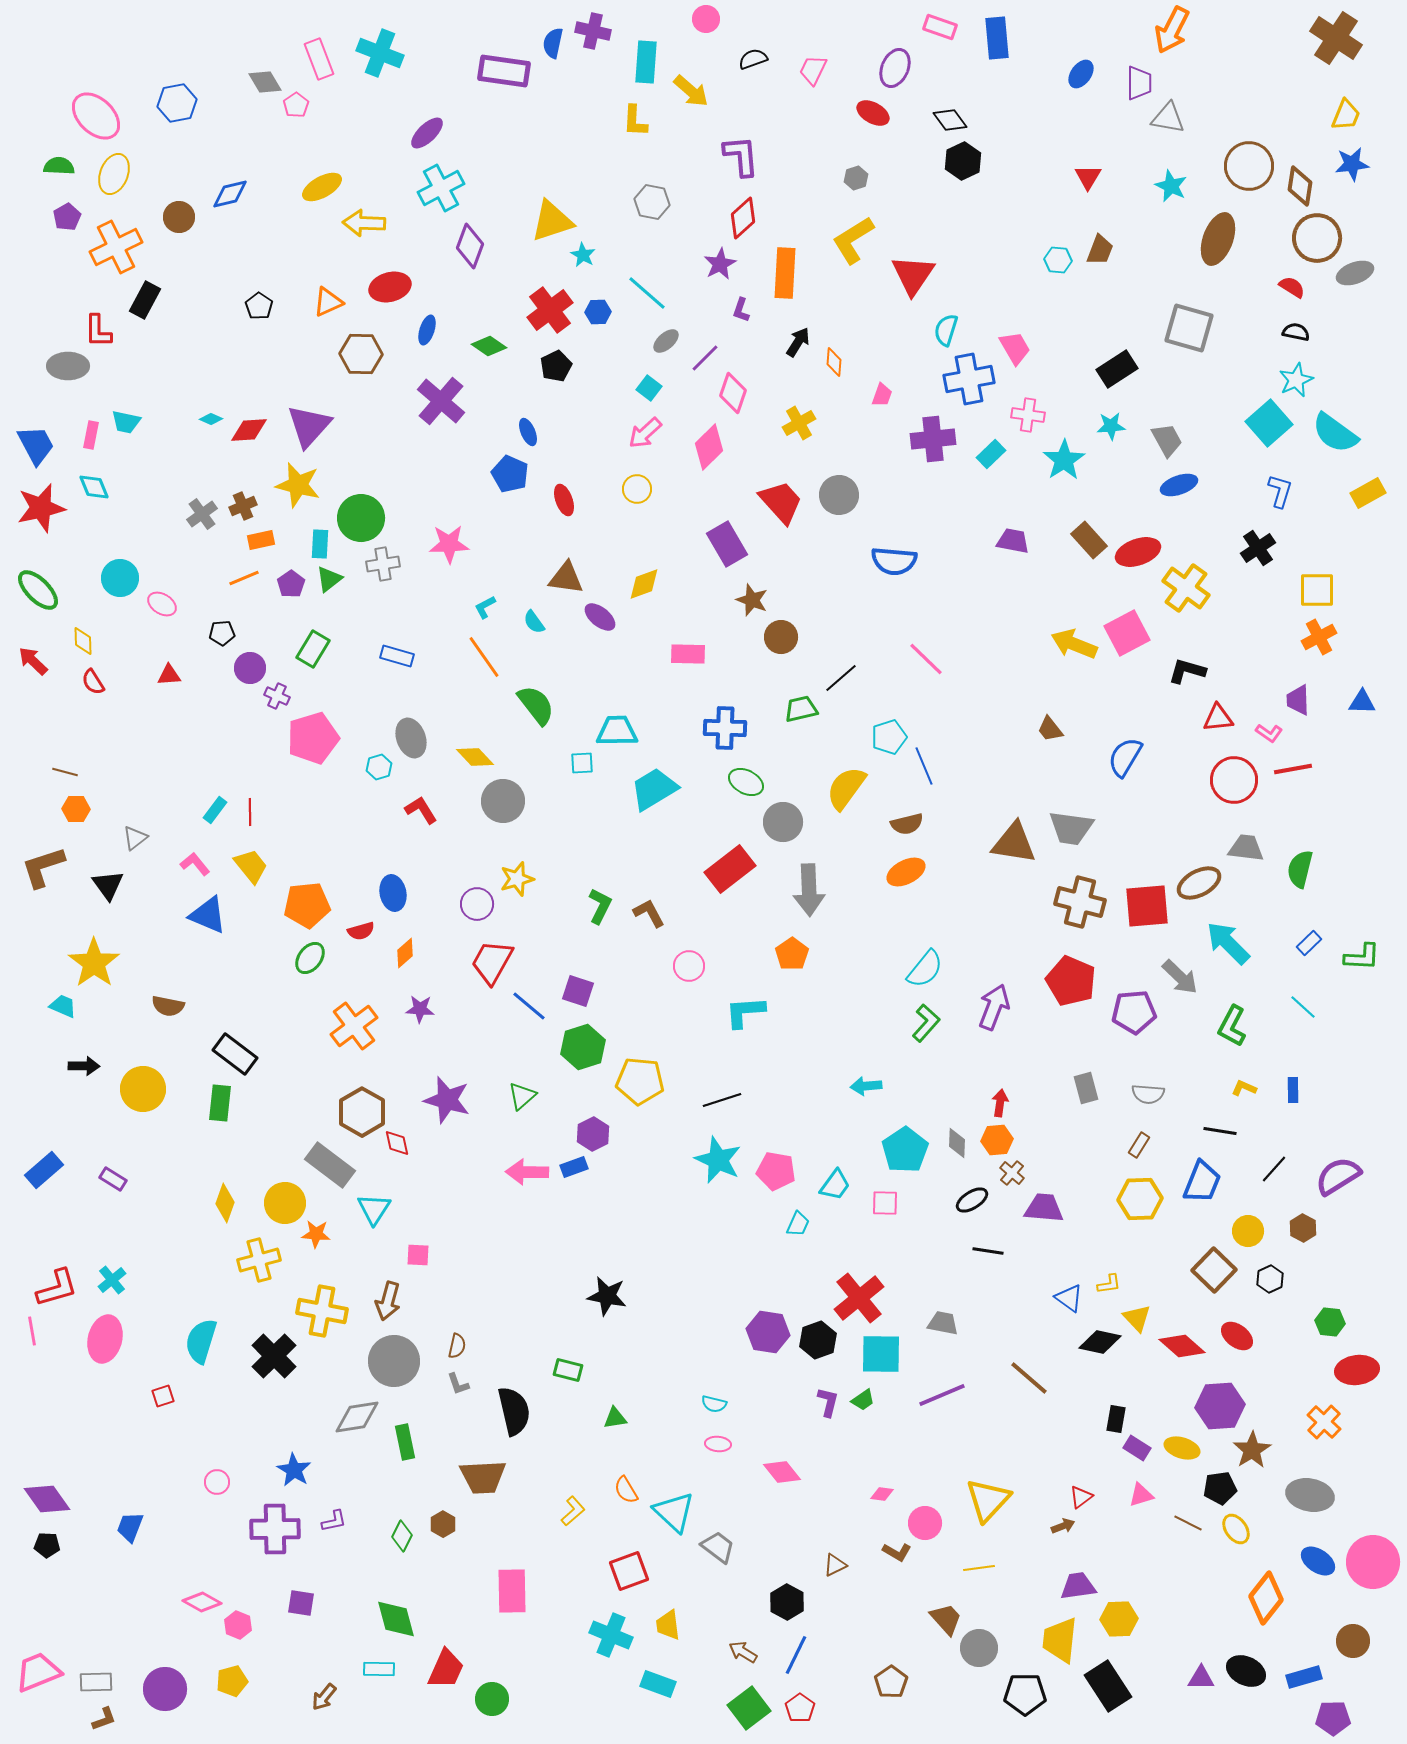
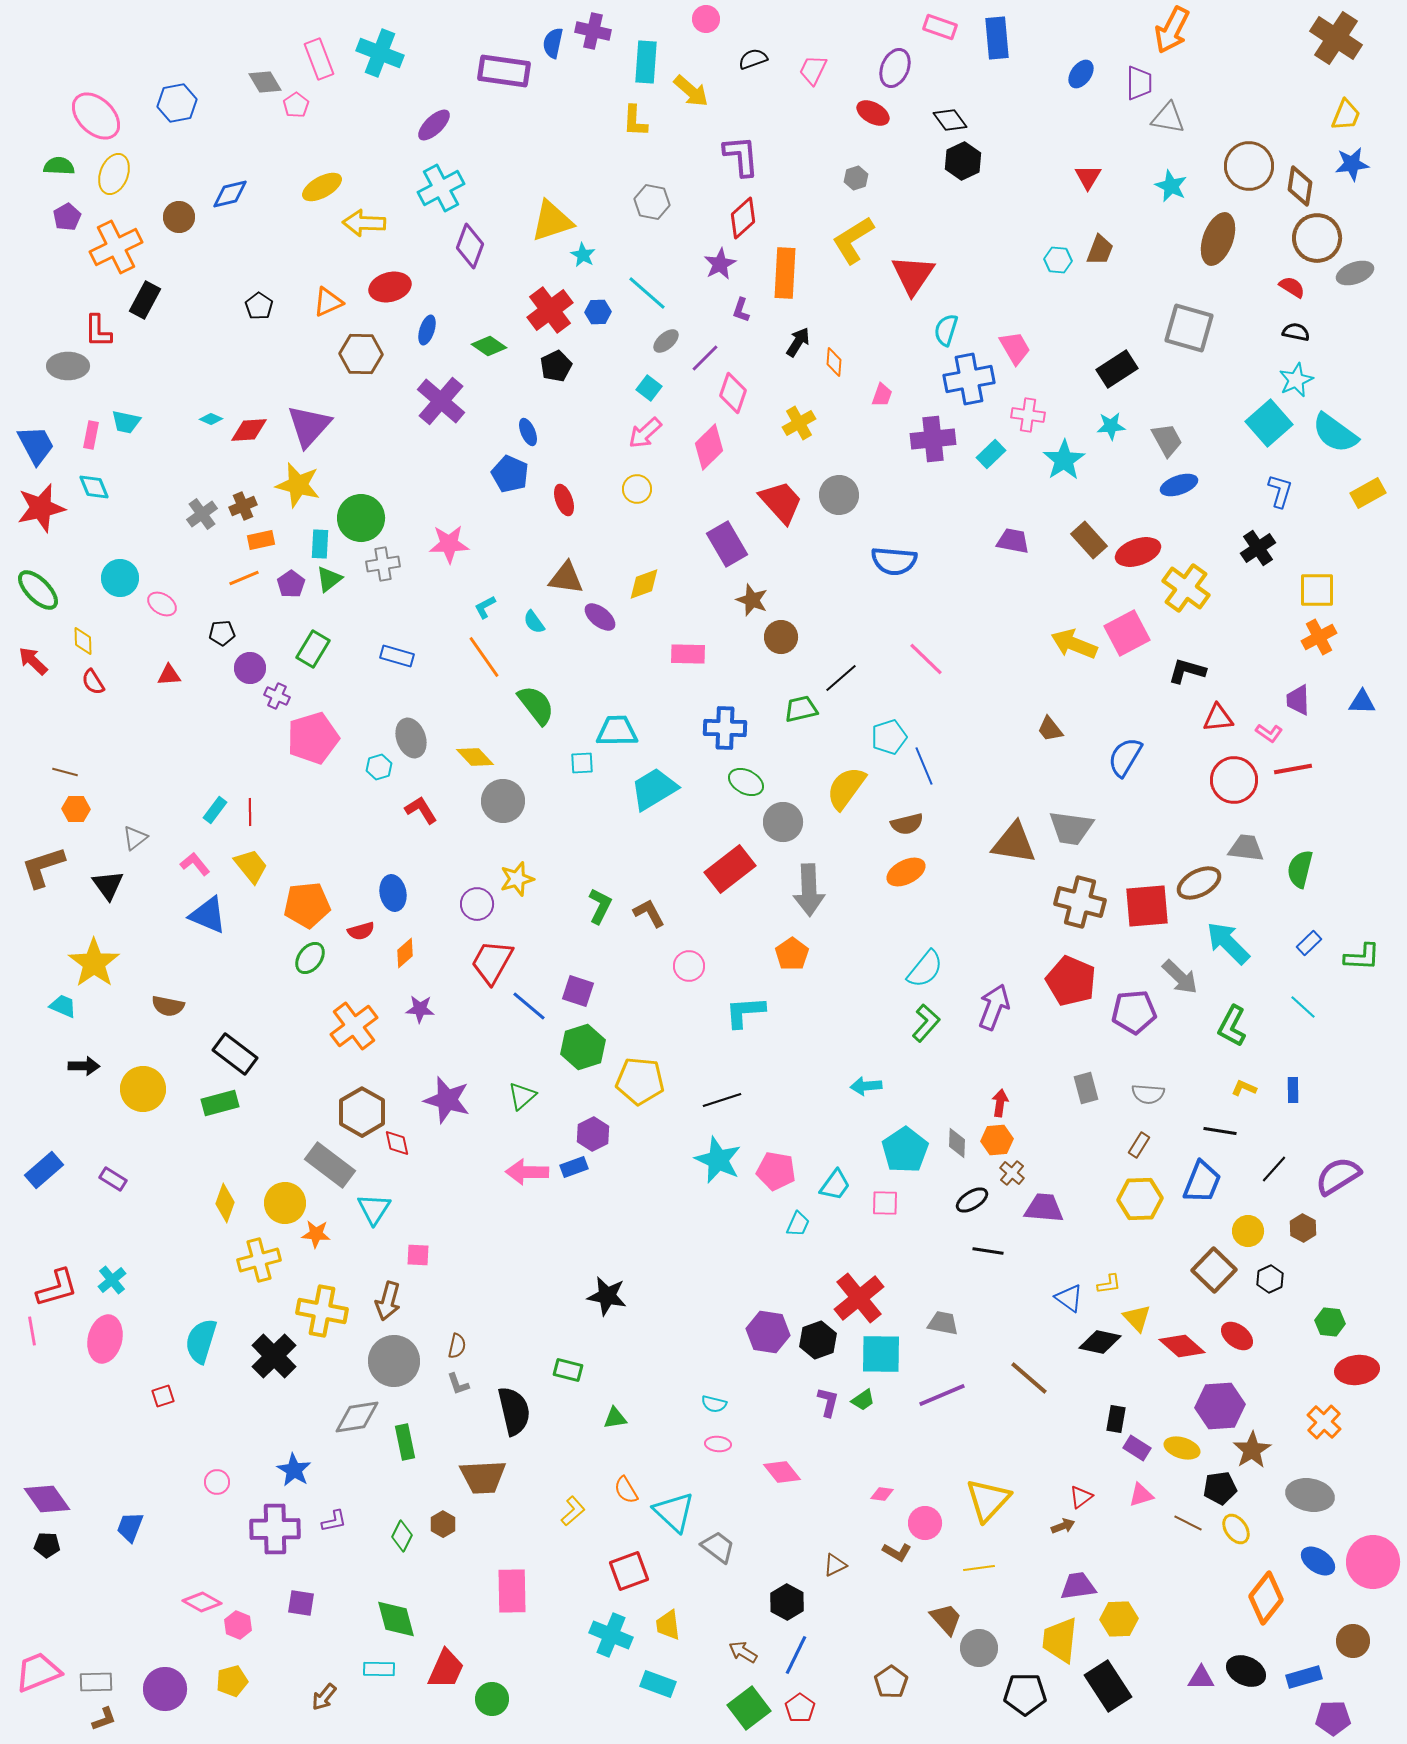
purple ellipse at (427, 133): moved 7 px right, 8 px up
green rectangle at (220, 1103): rotated 69 degrees clockwise
